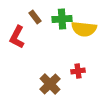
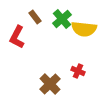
green cross: rotated 36 degrees counterclockwise
red cross: rotated 32 degrees clockwise
